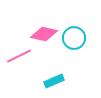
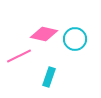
cyan circle: moved 1 px right, 1 px down
cyan rectangle: moved 5 px left, 4 px up; rotated 48 degrees counterclockwise
